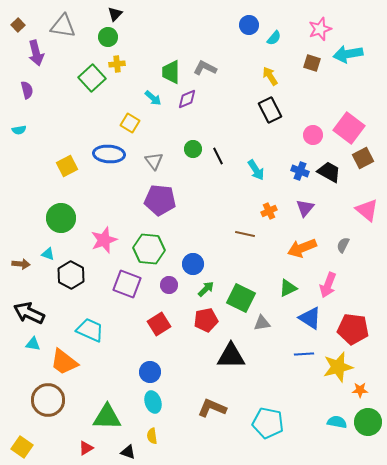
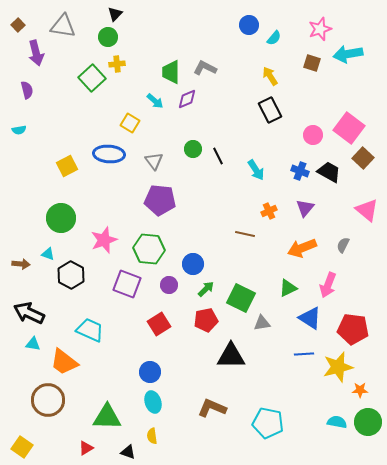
cyan arrow at (153, 98): moved 2 px right, 3 px down
brown square at (363, 158): rotated 20 degrees counterclockwise
